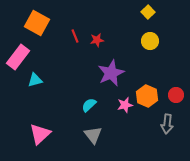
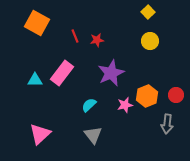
pink rectangle: moved 44 px right, 16 px down
cyan triangle: rotated 14 degrees clockwise
orange hexagon: rotated 15 degrees clockwise
